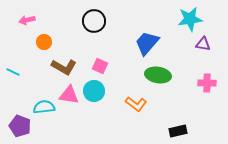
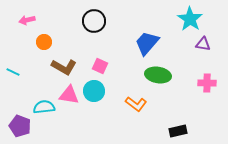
cyan star: rotated 30 degrees counterclockwise
